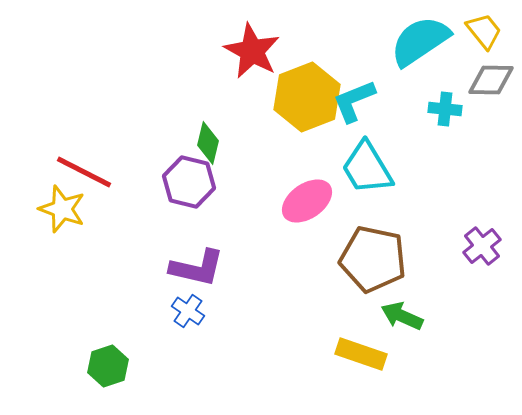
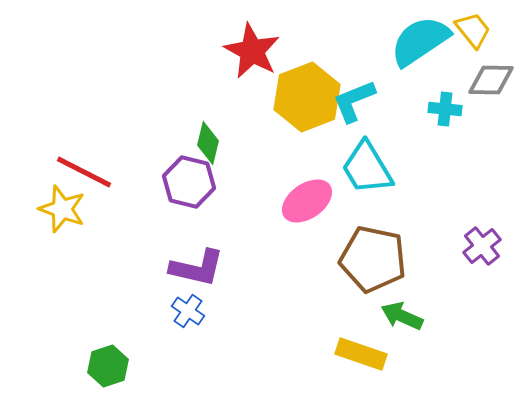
yellow trapezoid: moved 11 px left, 1 px up
